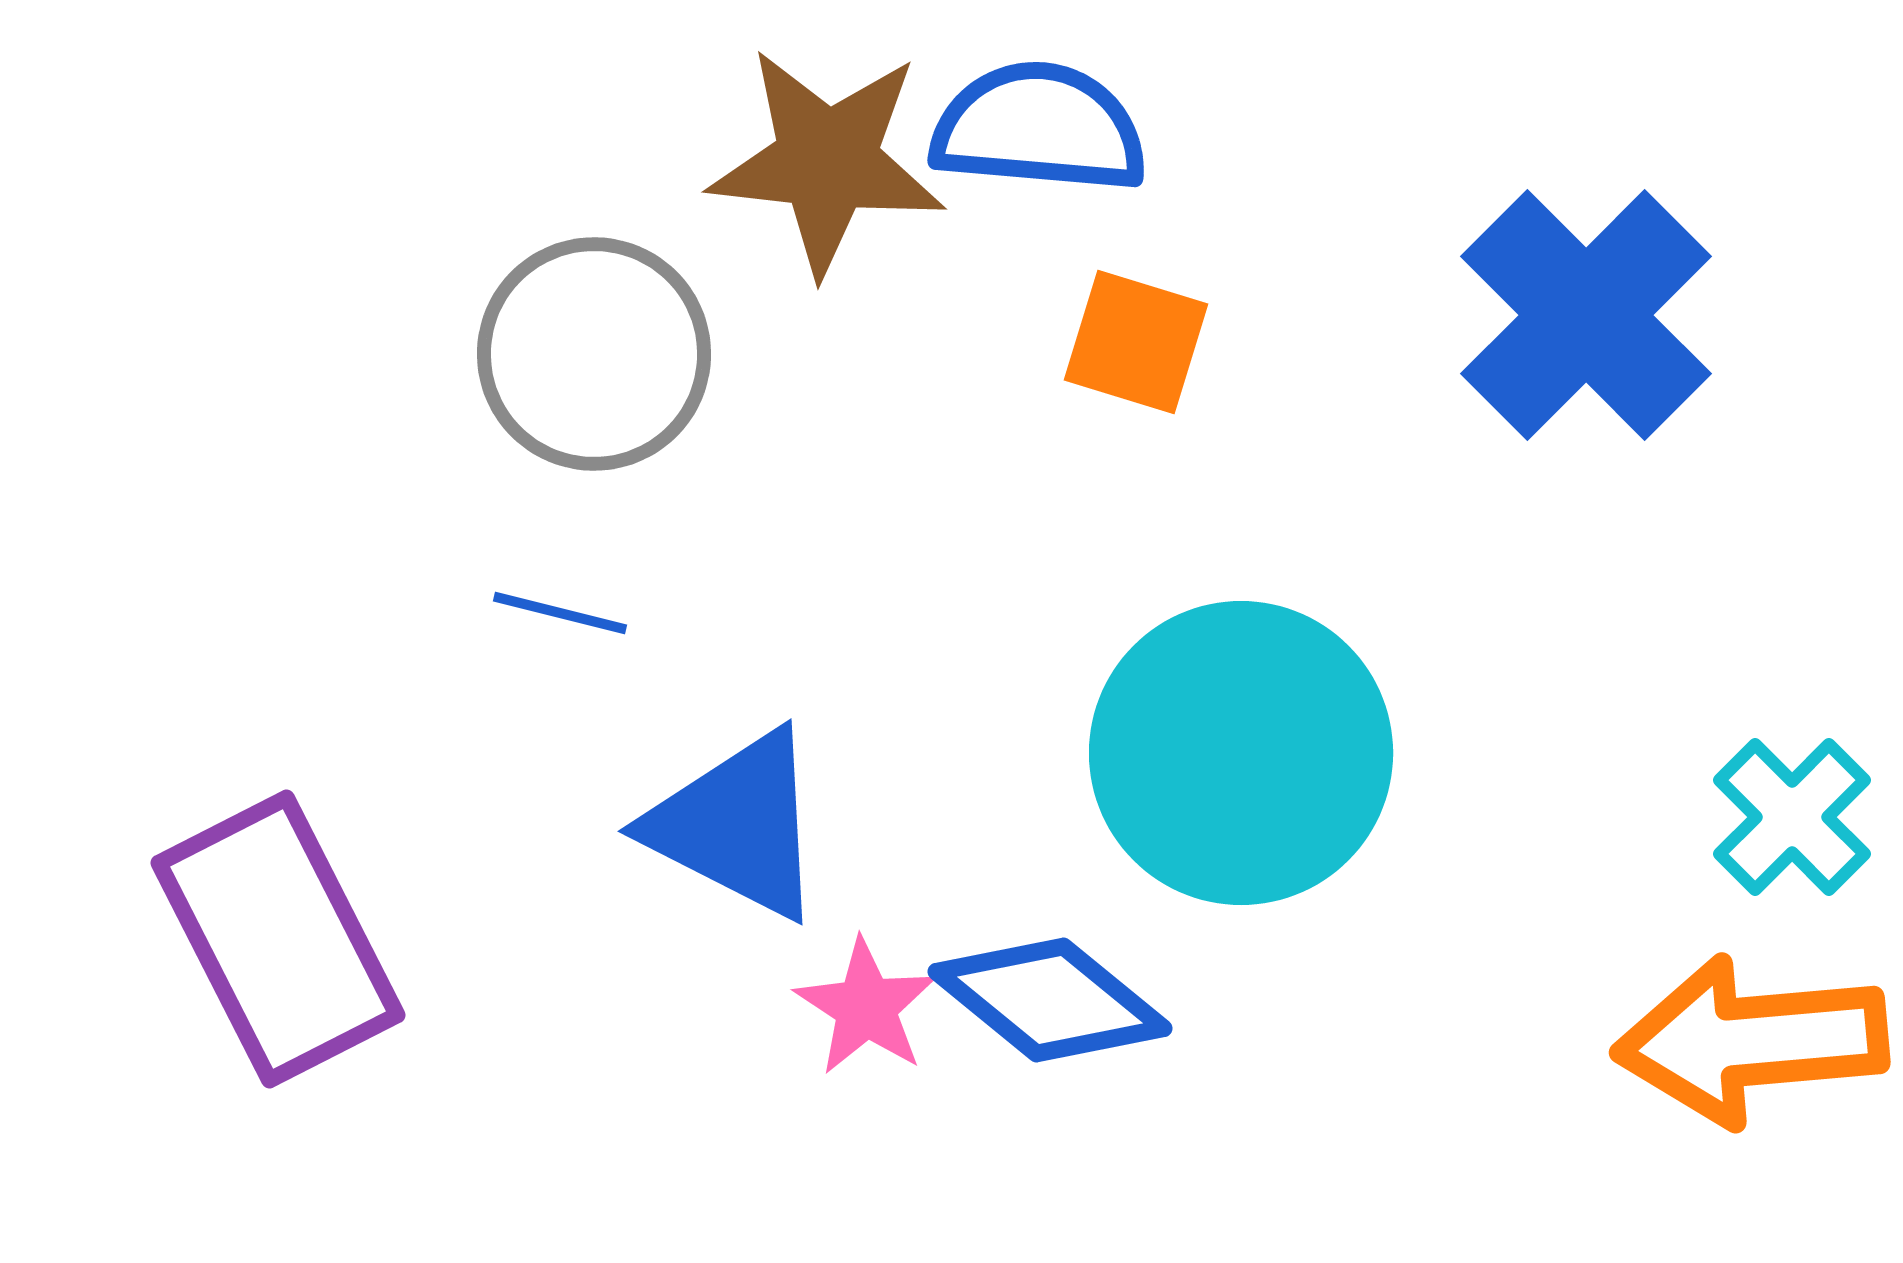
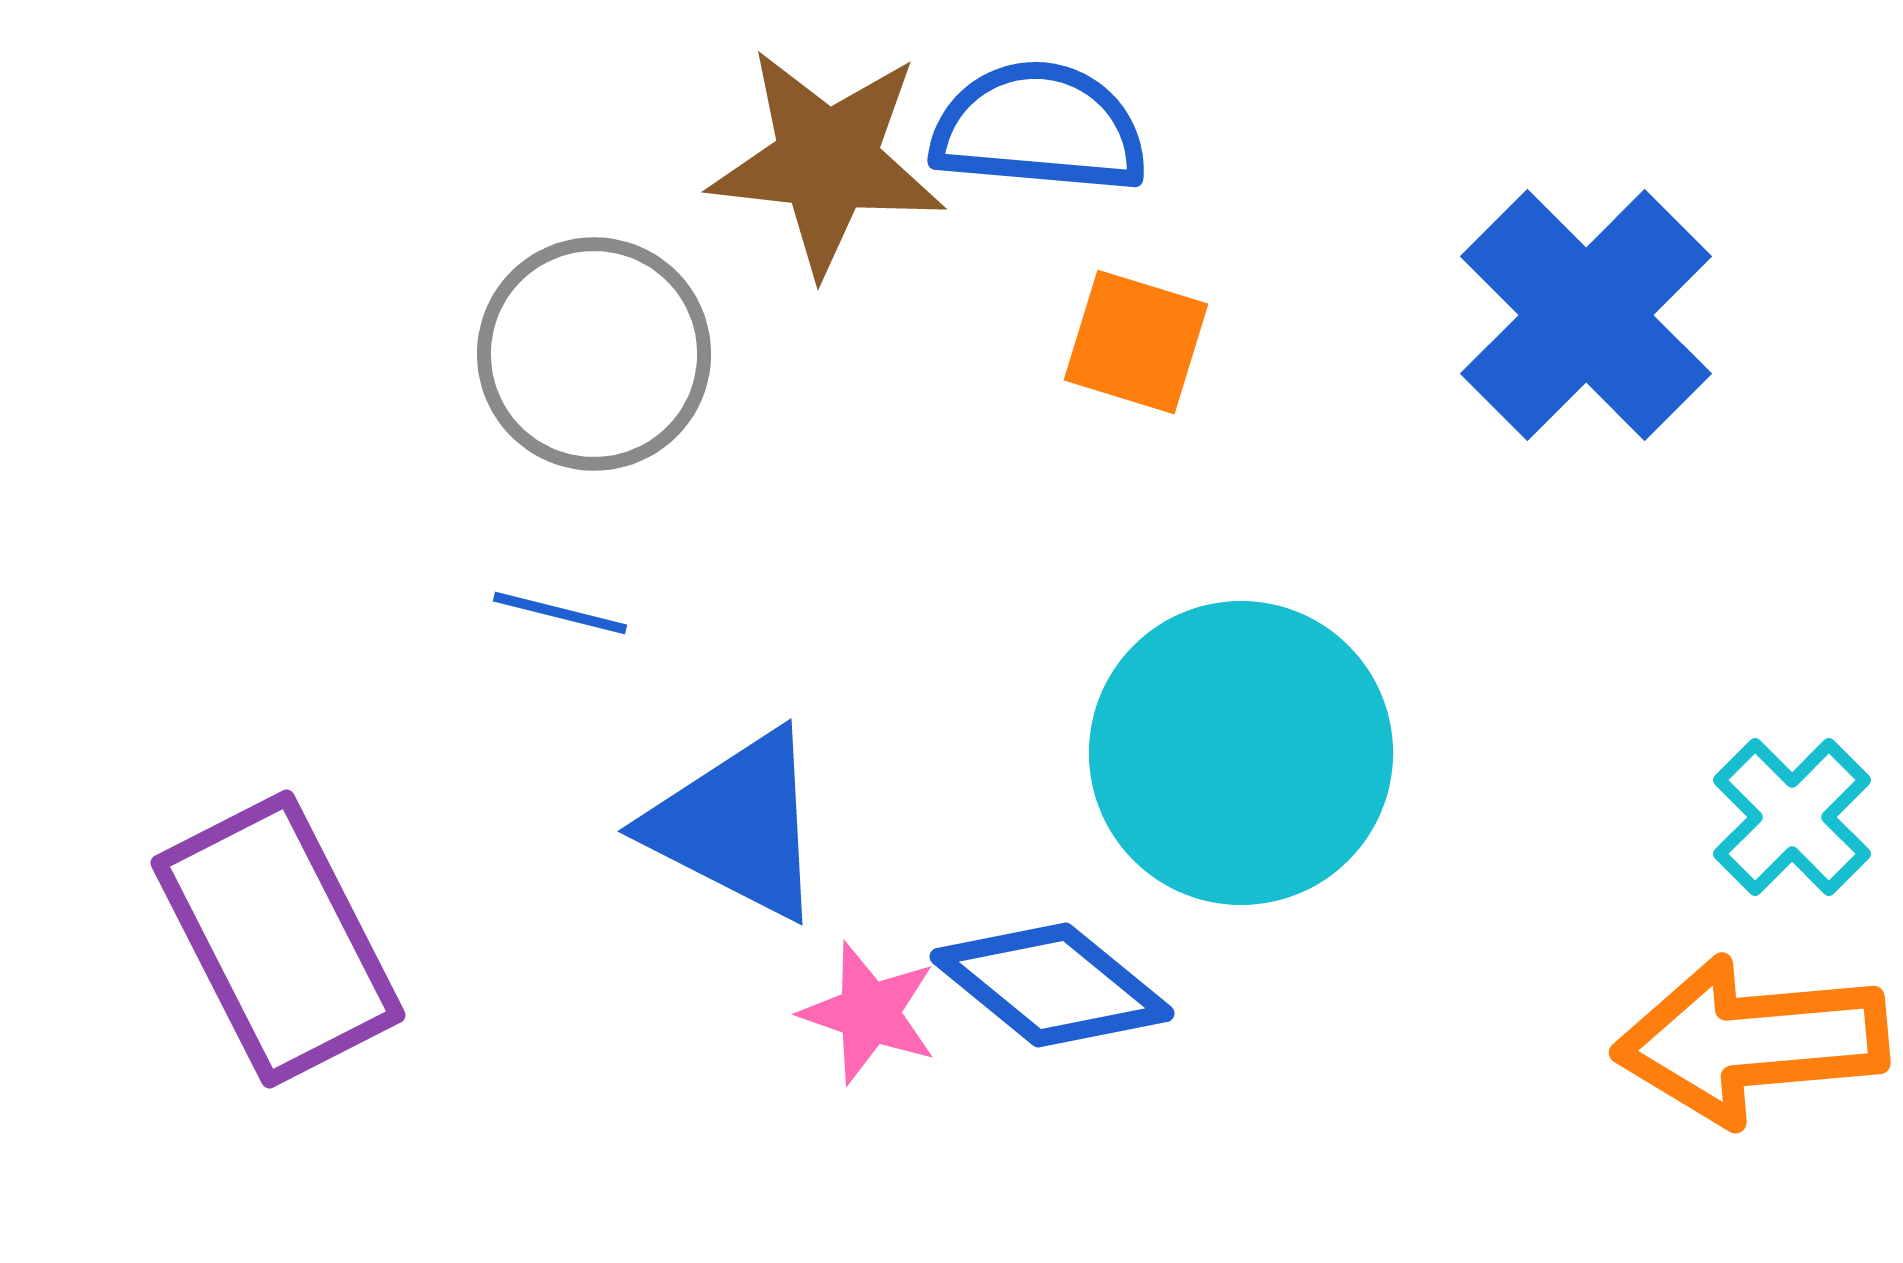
blue diamond: moved 2 px right, 15 px up
pink star: moved 3 px right, 6 px down; rotated 14 degrees counterclockwise
